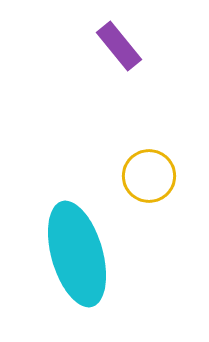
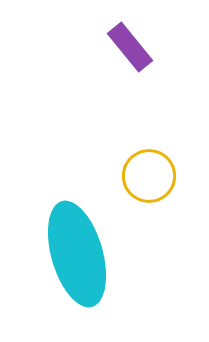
purple rectangle: moved 11 px right, 1 px down
